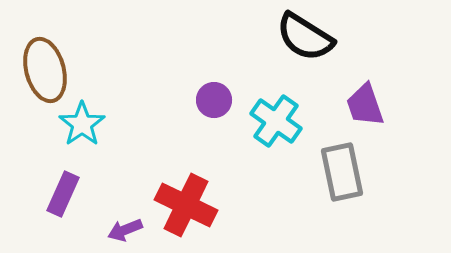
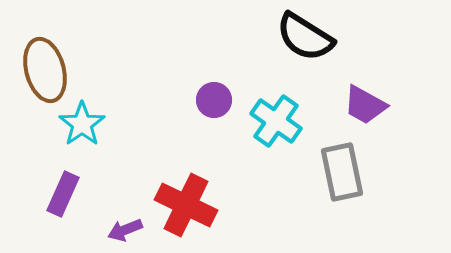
purple trapezoid: rotated 42 degrees counterclockwise
